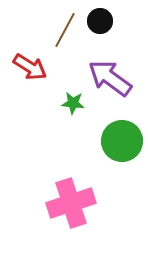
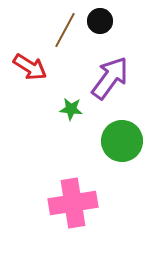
purple arrow: rotated 90 degrees clockwise
green star: moved 2 px left, 6 px down
pink cross: moved 2 px right; rotated 9 degrees clockwise
